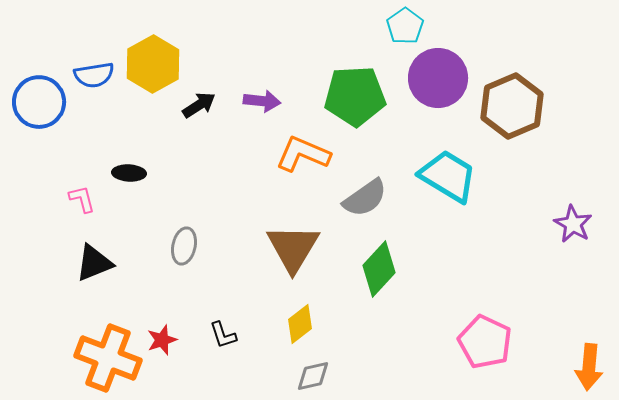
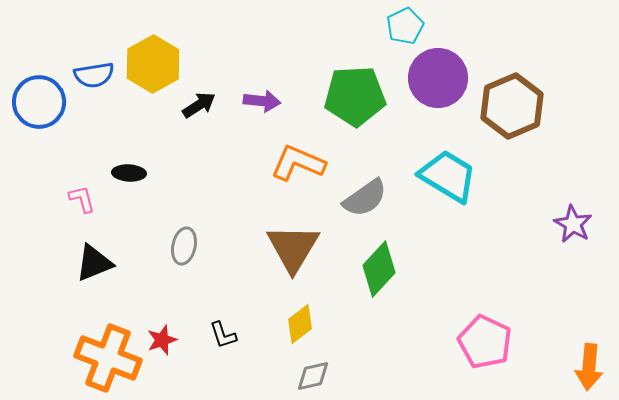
cyan pentagon: rotated 9 degrees clockwise
orange L-shape: moved 5 px left, 9 px down
